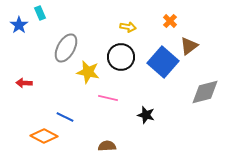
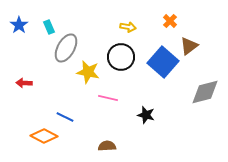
cyan rectangle: moved 9 px right, 14 px down
